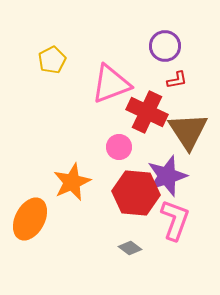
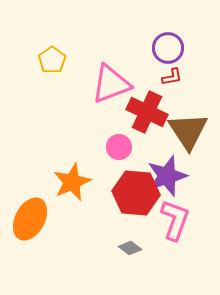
purple circle: moved 3 px right, 2 px down
yellow pentagon: rotated 8 degrees counterclockwise
red L-shape: moved 5 px left, 3 px up
